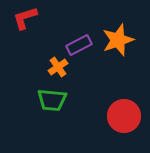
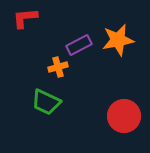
red L-shape: rotated 12 degrees clockwise
orange star: rotated 8 degrees clockwise
orange cross: rotated 18 degrees clockwise
green trapezoid: moved 6 px left, 2 px down; rotated 20 degrees clockwise
